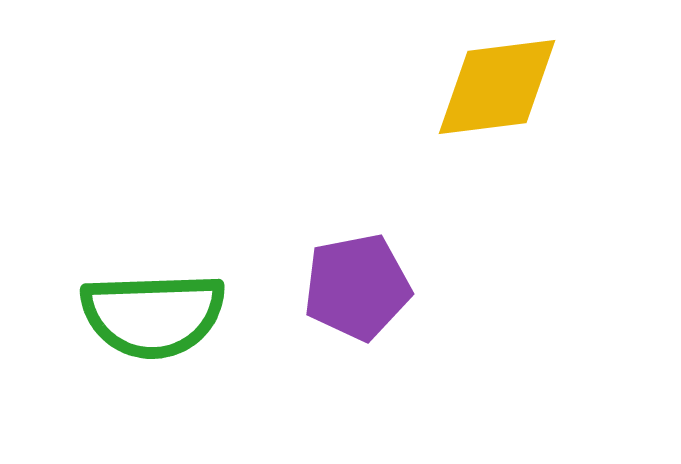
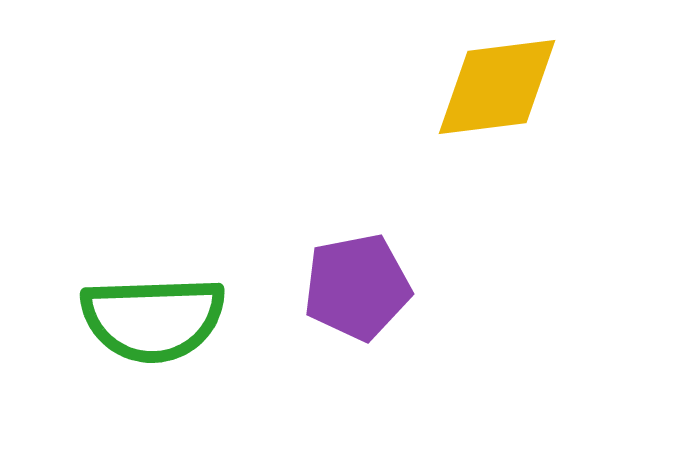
green semicircle: moved 4 px down
